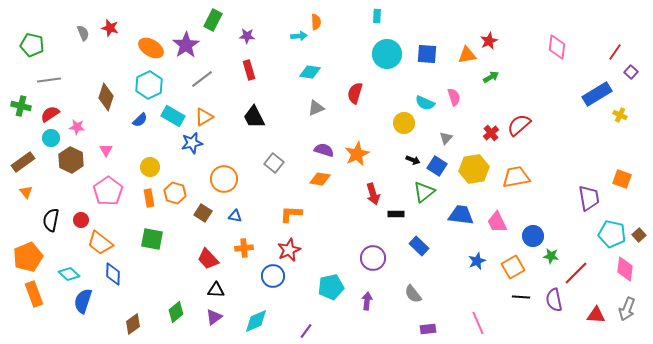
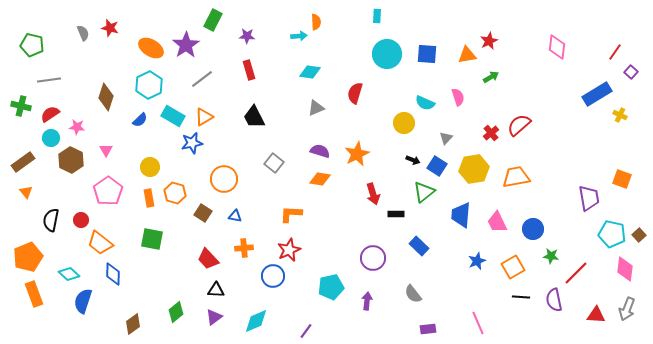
pink semicircle at (454, 97): moved 4 px right
purple semicircle at (324, 150): moved 4 px left, 1 px down
blue trapezoid at (461, 215): rotated 92 degrees counterclockwise
blue circle at (533, 236): moved 7 px up
